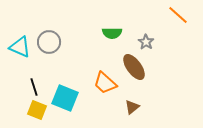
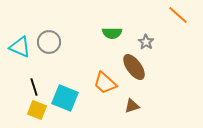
brown triangle: moved 1 px up; rotated 21 degrees clockwise
